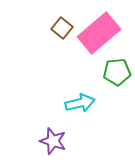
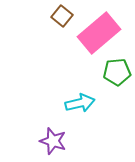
brown square: moved 12 px up
